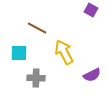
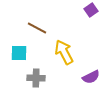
purple square: rotated 24 degrees clockwise
purple semicircle: moved 1 px left, 2 px down
